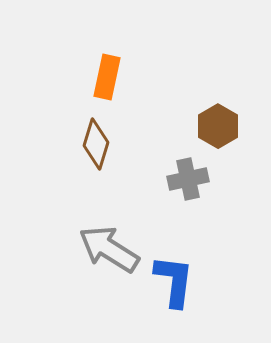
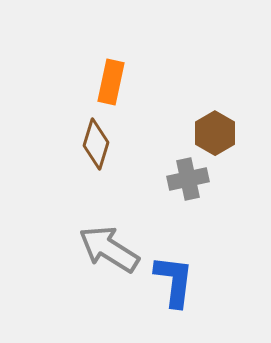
orange rectangle: moved 4 px right, 5 px down
brown hexagon: moved 3 px left, 7 px down
